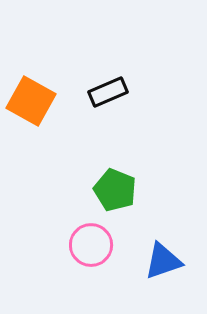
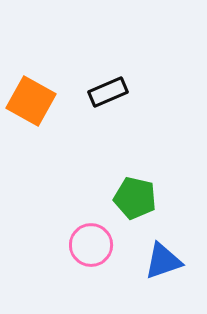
green pentagon: moved 20 px right, 8 px down; rotated 9 degrees counterclockwise
